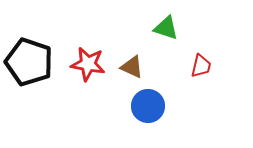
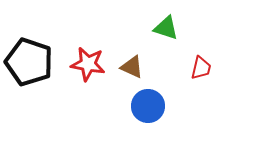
red trapezoid: moved 2 px down
